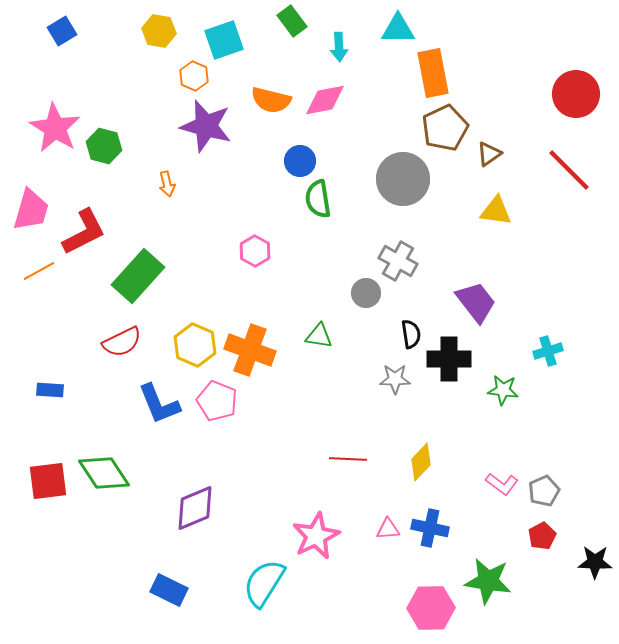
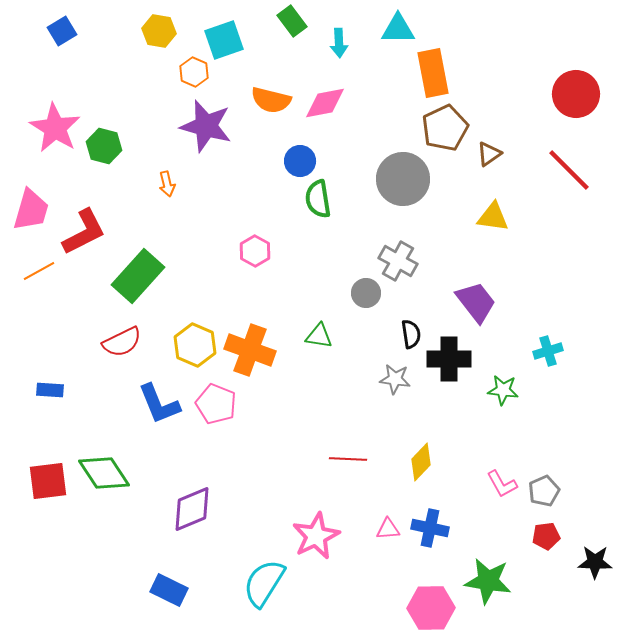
cyan arrow at (339, 47): moved 4 px up
orange hexagon at (194, 76): moved 4 px up
pink diamond at (325, 100): moved 3 px down
yellow triangle at (496, 211): moved 3 px left, 6 px down
gray star at (395, 379): rotated 8 degrees clockwise
pink pentagon at (217, 401): moved 1 px left, 3 px down
pink L-shape at (502, 484): rotated 24 degrees clockwise
purple diamond at (195, 508): moved 3 px left, 1 px down
red pentagon at (542, 536): moved 4 px right; rotated 20 degrees clockwise
